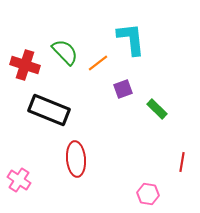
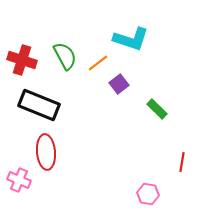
cyan L-shape: rotated 114 degrees clockwise
green semicircle: moved 4 px down; rotated 16 degrees clockwise
red cross: moved 3 px left, 5 px up
purple square: moved 4 px left, 5 px up; rotated 18 degrees counterclockwise
black rectangle: moved 10 px left, 5 px up
red ellipse: moved 30 px left, 7 px up
pink cross: rotated 10 degrees counterclockwise
